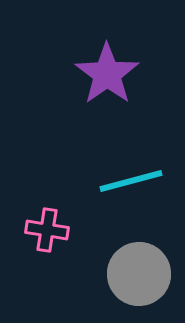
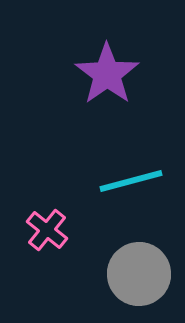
pink cross: rotated 30 degrees clockwise
